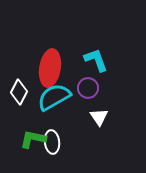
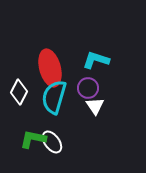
cyan L-shape: rotated 52 degrees counterclockwise
red ellipse: rotated 24 degrees counterclockwise
cyan semicircle: rotated 44 degrees counterclockwise
white triangle: moved 4 px left, 11 px up
white ellipse: rotated 30 degrees counterclockwise
